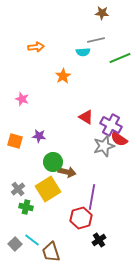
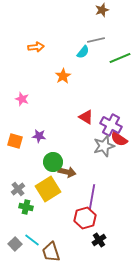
brown star: moved 3 px up; rotated 24 degrees counterclockwise
cyan semicircle: rotated 48 degrees counterclockwise
red hexagon: moved 4 px right
